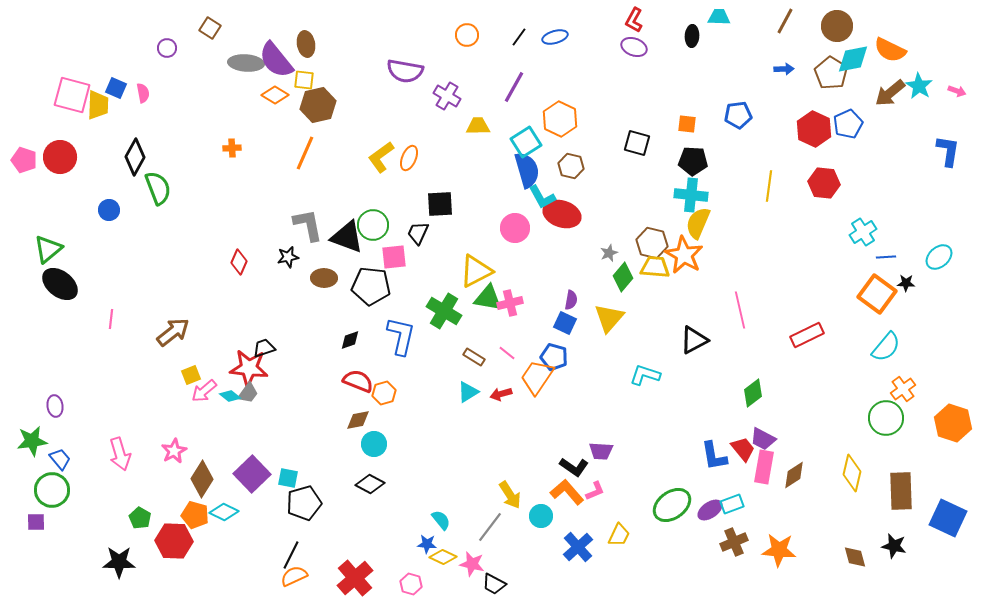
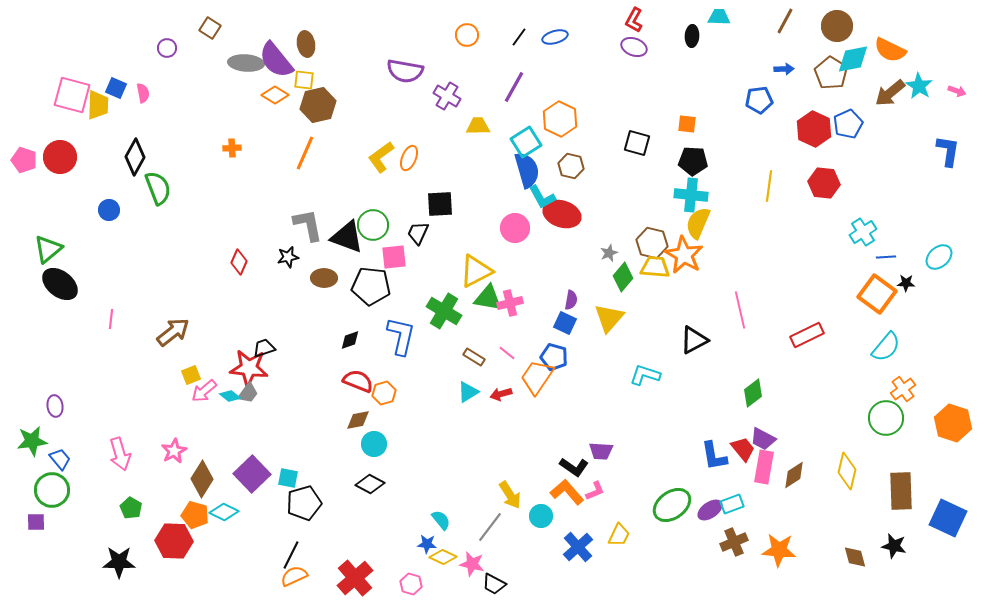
blue pentagon at (738, 115): moved 21 px right, 15 px up
yellow diamond at (852, 473): moved 5 px left, 2 px up
green pentagon at (140, 518): moved 9 px left, 10 px up
